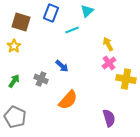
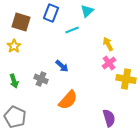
green arrow: rotated 128 degrees clockwise
